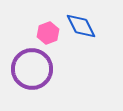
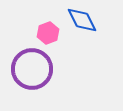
blue diamond: moved 1 px right, 6 px up
